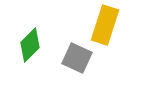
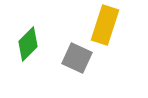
green diamond: moved 2 px left, 1 px up
